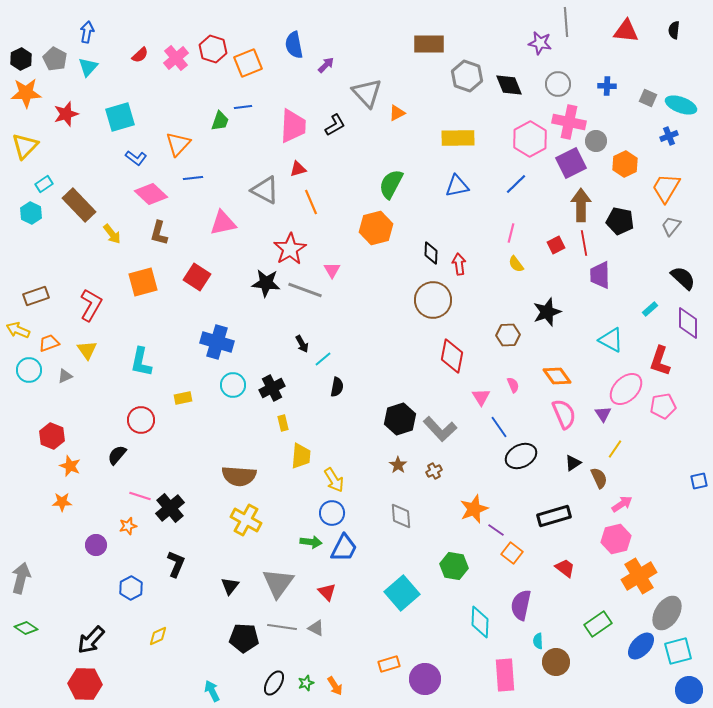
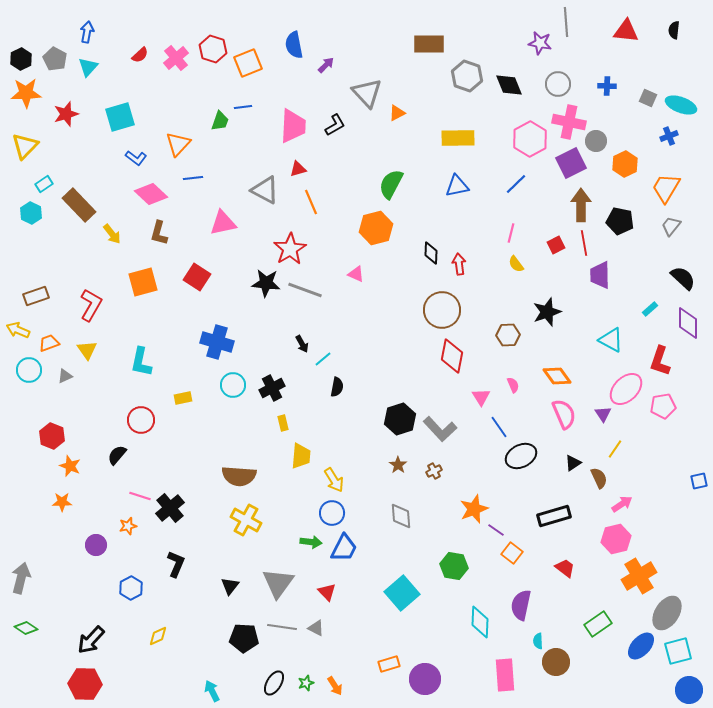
pink triangle at (332, 270): moved 24 px right, 4 px down; rotated 36 degrees counterclockwise
brown circle at (433, 300): moved 9 px right, 10 px down
